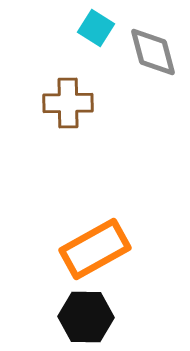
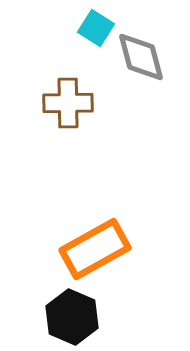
gray diamond: moved 12 px left, 5 px down
black hexagon: moved 14 px left; rotated 22 degrees clockwise
